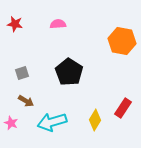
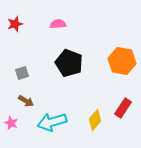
red star: rotated 28 degrees counterclockwise
orange hexagon: moved 20 px down
black pentagon: moved 9 px up; rotated 12 degrees counterclockwise
yellow diamond: rotated 10 degrees clockwise
